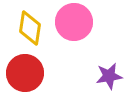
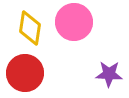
purple star: moved 2 px up; rotated 12 degrees clockwise
